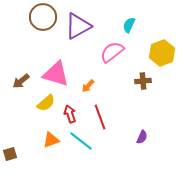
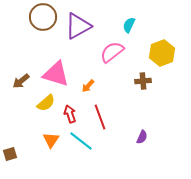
orange triangle: rotated 36 degrees counterclockwise
